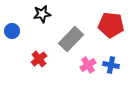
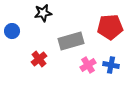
black star: moved 1 px right, 1 px up
red pentagon: moved 1 px left, 2 px down; rotated 10 degrees counterclockwise
gray rectangle: moved 2 px down; rotated 30 degrees clockwise
